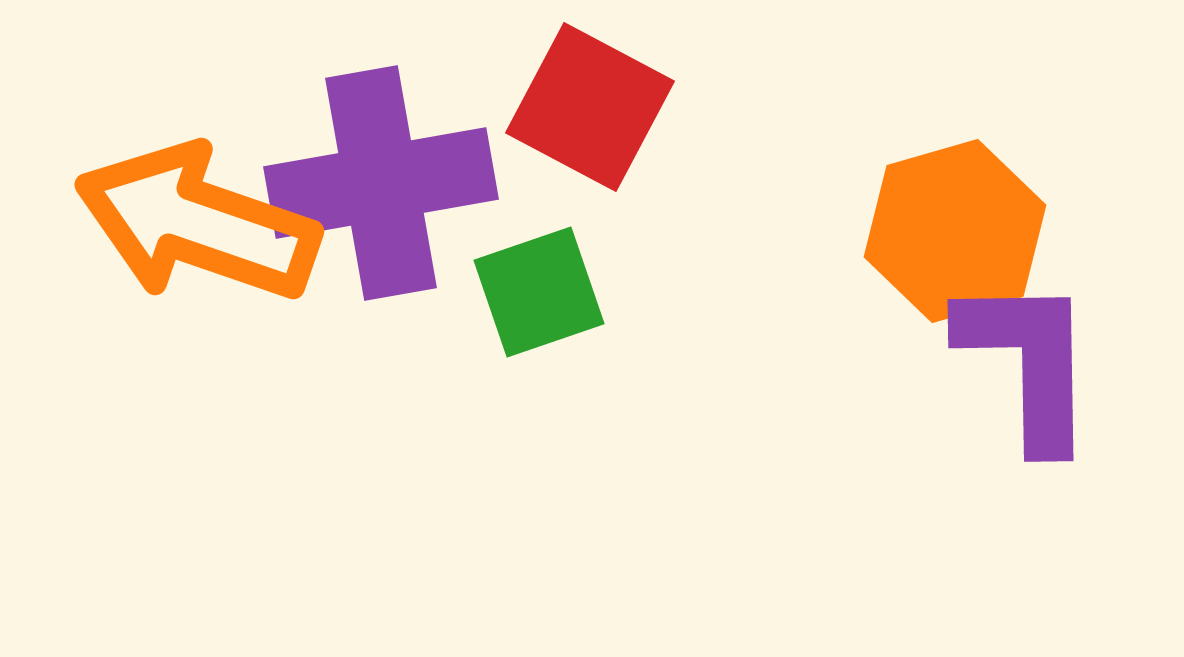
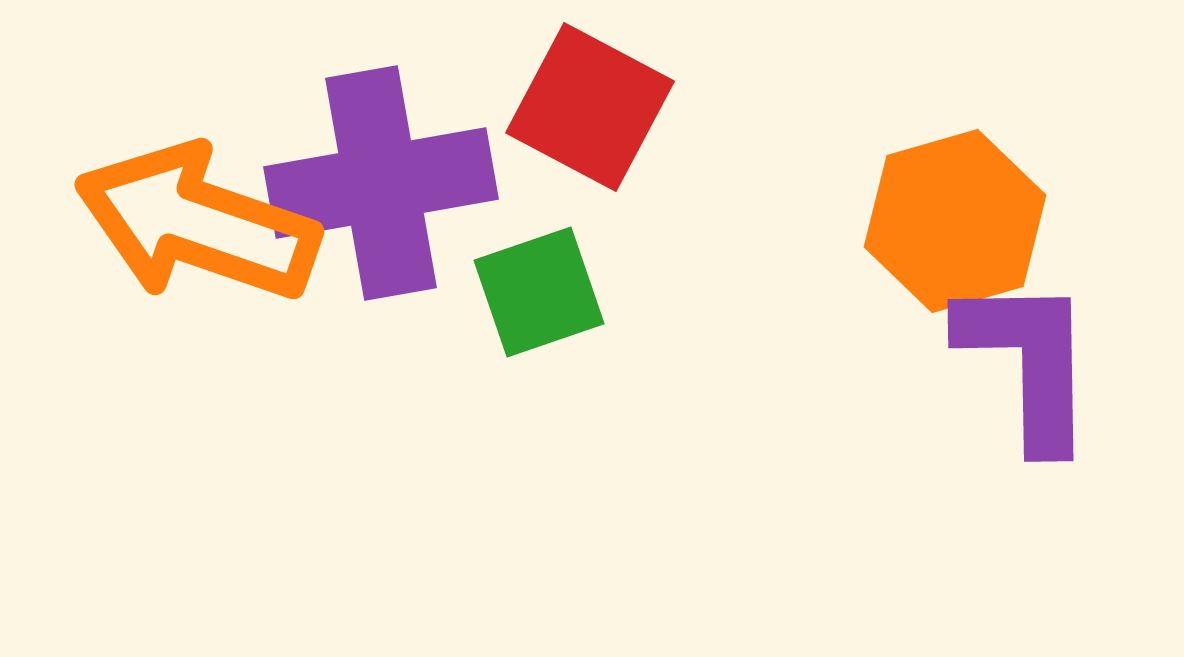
orange hexagon: moved 10 px up
